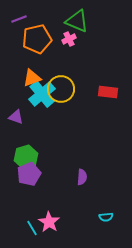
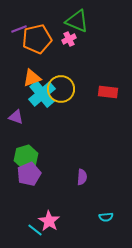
purple line: moved 10 px down
pink star: moved 1 px up
cyan line: moved 3 px right, 2 px down; rotated 21 degrees counterclockwise
